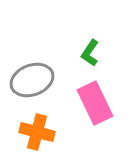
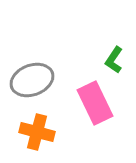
green L-shape: moved 24 px right, 7 px down
